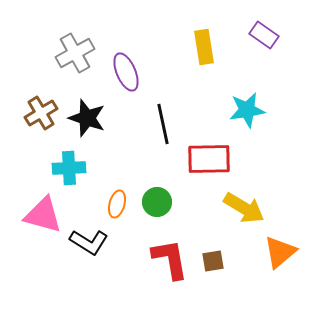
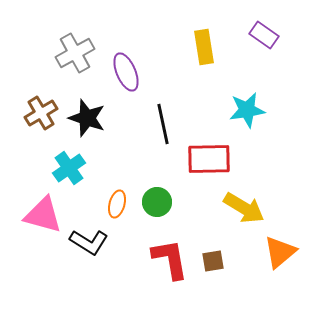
cyan cross: rotated 32 degrees counterclockwise
